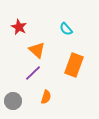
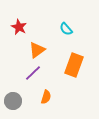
orange triangle: rotated 42 degrees clockwise
